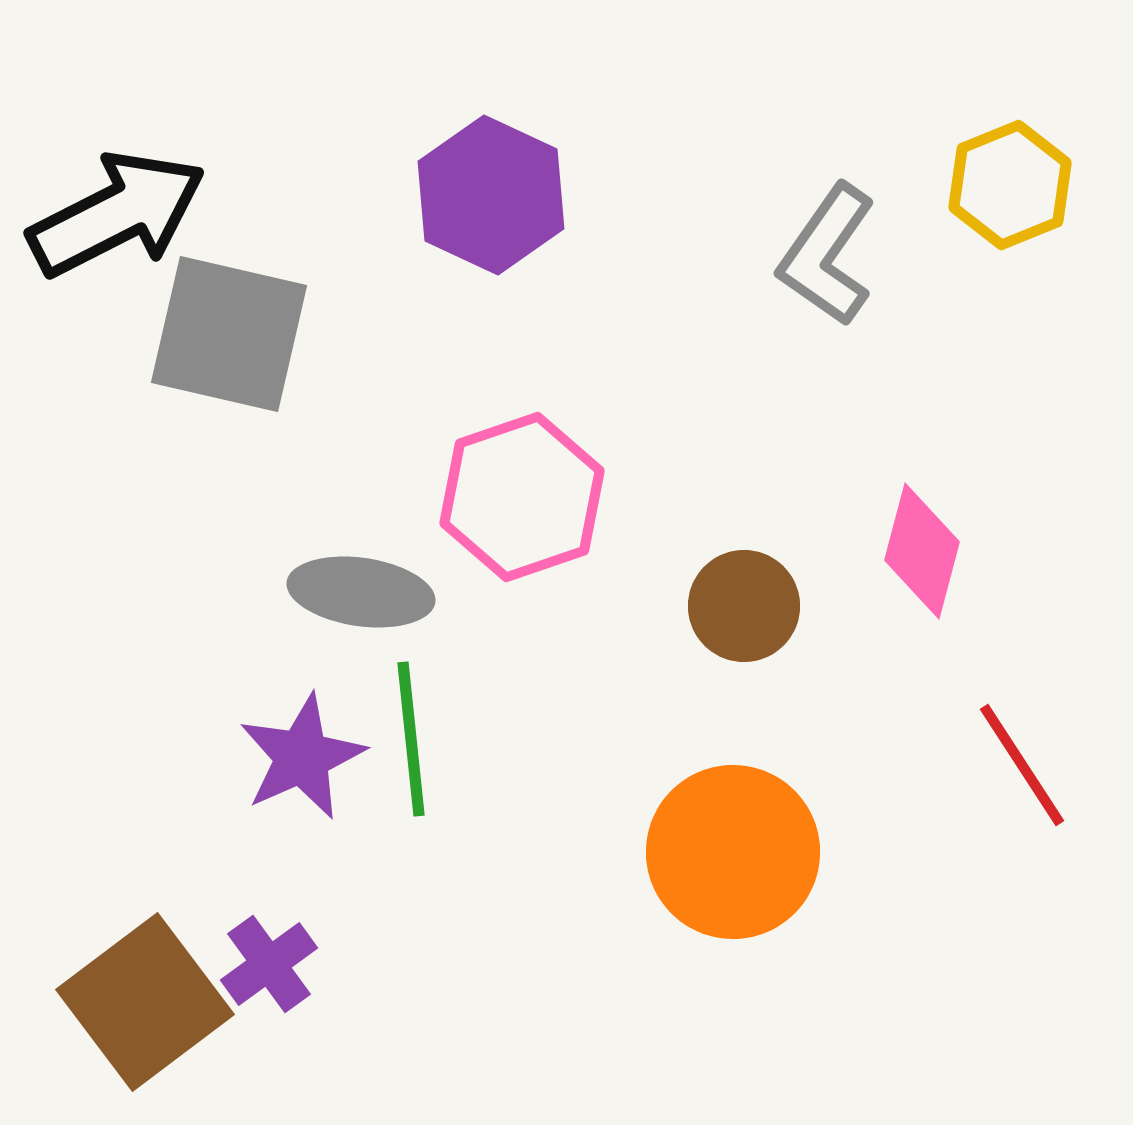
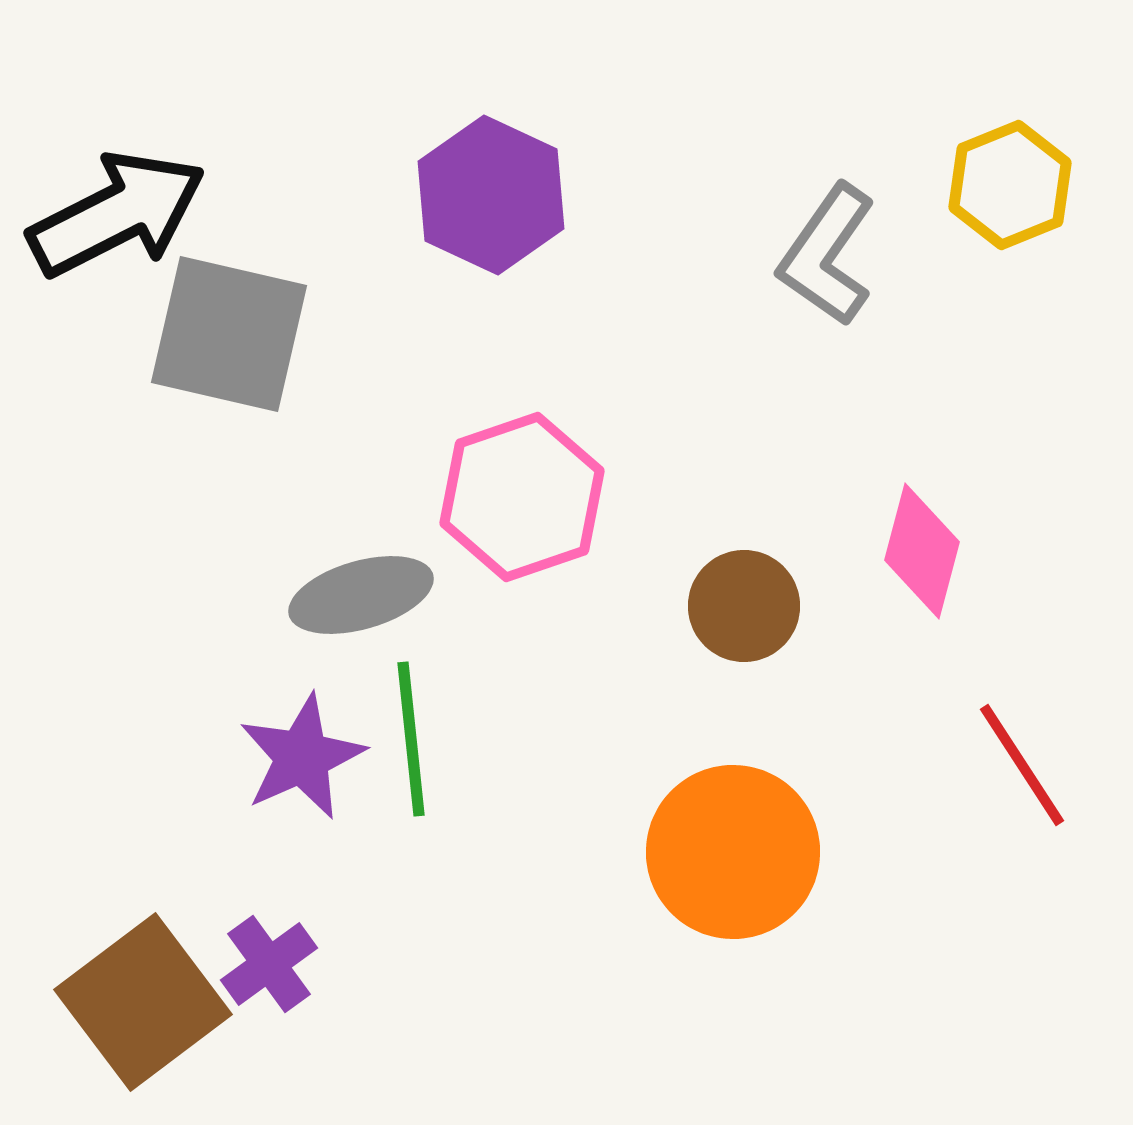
gray ellipse: moved 3 px down; rotated 24 degrees counterclockwise
brown square: moved 2 px left
